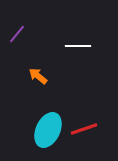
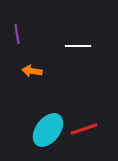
purple line: rotated 48 degrees counterclockwise
orange arrow: moved 6 px left, 5 px up; rotated 30 degrees counterclockwise
cyan ellipse: rotated 12 degrees clockwise
